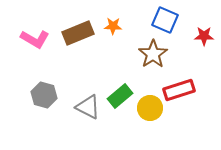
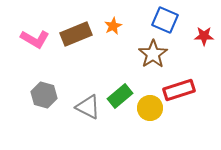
orange star: rotated 30 degrees counterclockwise
brown rectangle: moved 2 px left, 1 px down
